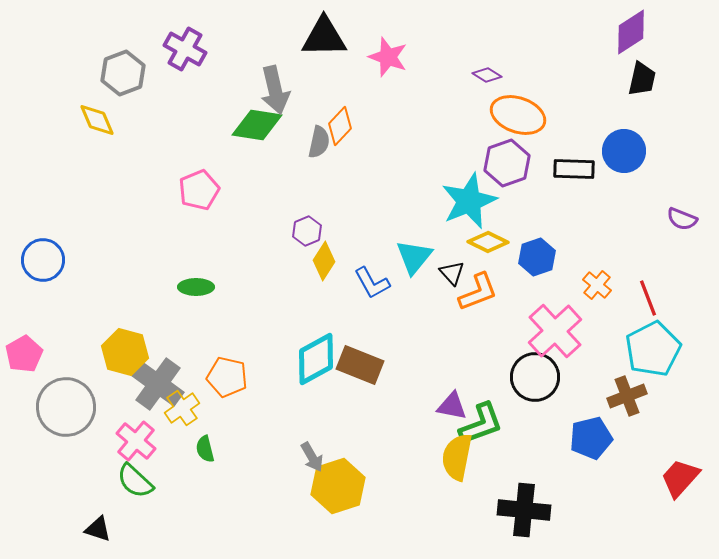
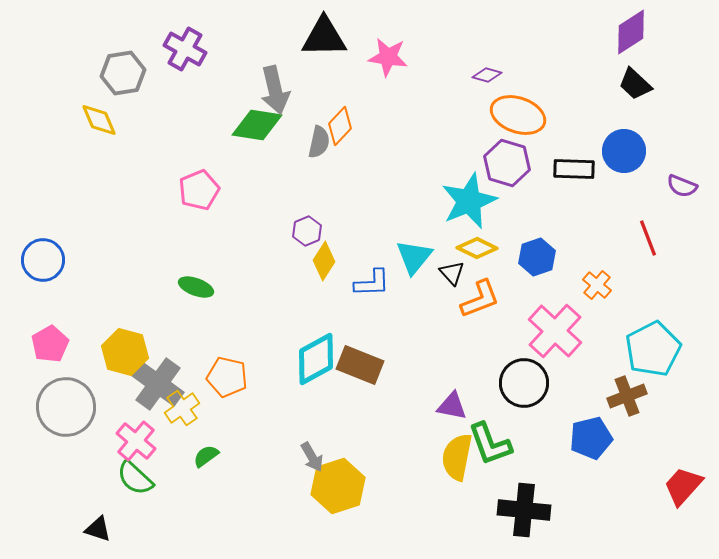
pink star at (388, 57): rotated 12 degrees counterclockwise
gray hexagon at (123, 73): rotated 12 degrees clockwise
purple diamond at (487, 75): rotated 16 degrees counterclockwise
black trapezoid at (642, 79): moved 7 px left, 5 px down; rotated 120 degrees clockwise
yellow diamond at (97, 120): moved 2 px right
purple hexagon at (507, 163): rotated 24 degrees counterclockwise
purple semicircle at (682, 219): moved 33 px up
yellow diamond at (488, 242): moved 11 px left, 6 px down
blue L-shape at (372, 283): rotated 63 degrees counterclockwise
green ellipse at (196, 287): rotated 20 degrees clockwise
orange L-shape at (478, 292): moved 2 px right, 7 px down
red line at (648, 298): moved 60 px up
pink cross at (555, 331): rotated 4 degrees counterclockwise
pink pentagon at (24, 354): moved 26 px right, 10 px up
black circle at (535, 377): moved 11 px left, 6 px down
green L-shape at (481, 424): moved 9 px right, 20 px down; rotated 90 degrees clockwise
green semicircle at (205, 449): moved 1 px right, 7 px down; rotated 68 degrees clockwise
red trapezoid at (680, 478): moved 3 px right, 8 px down
green semicircle at (135, 481): moved 3 px up
